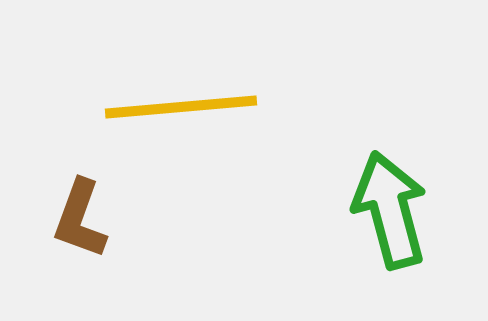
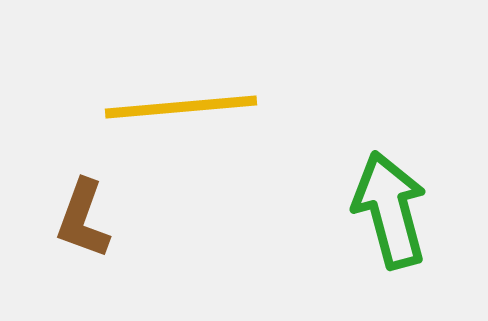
brown L-shape: moved 3 px right
